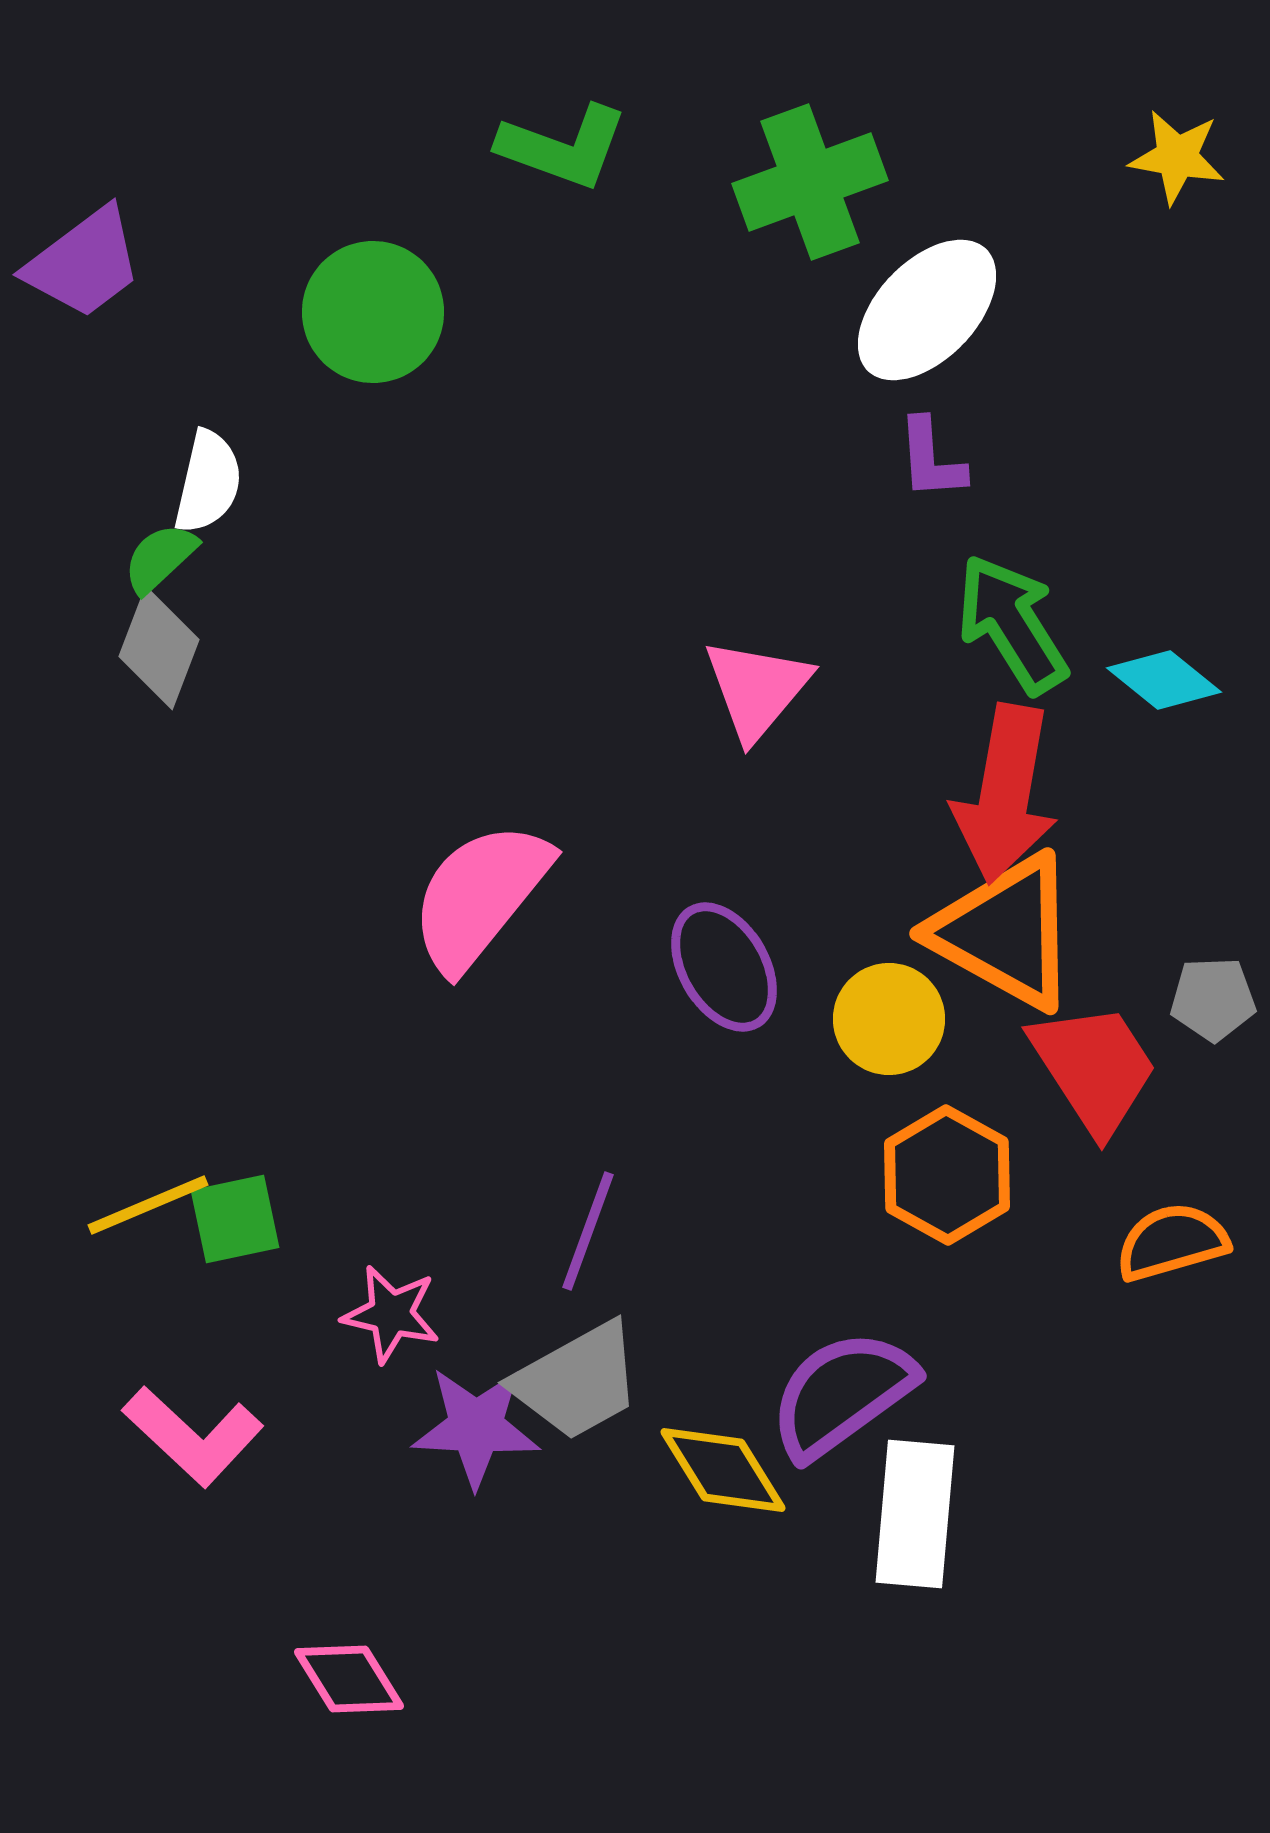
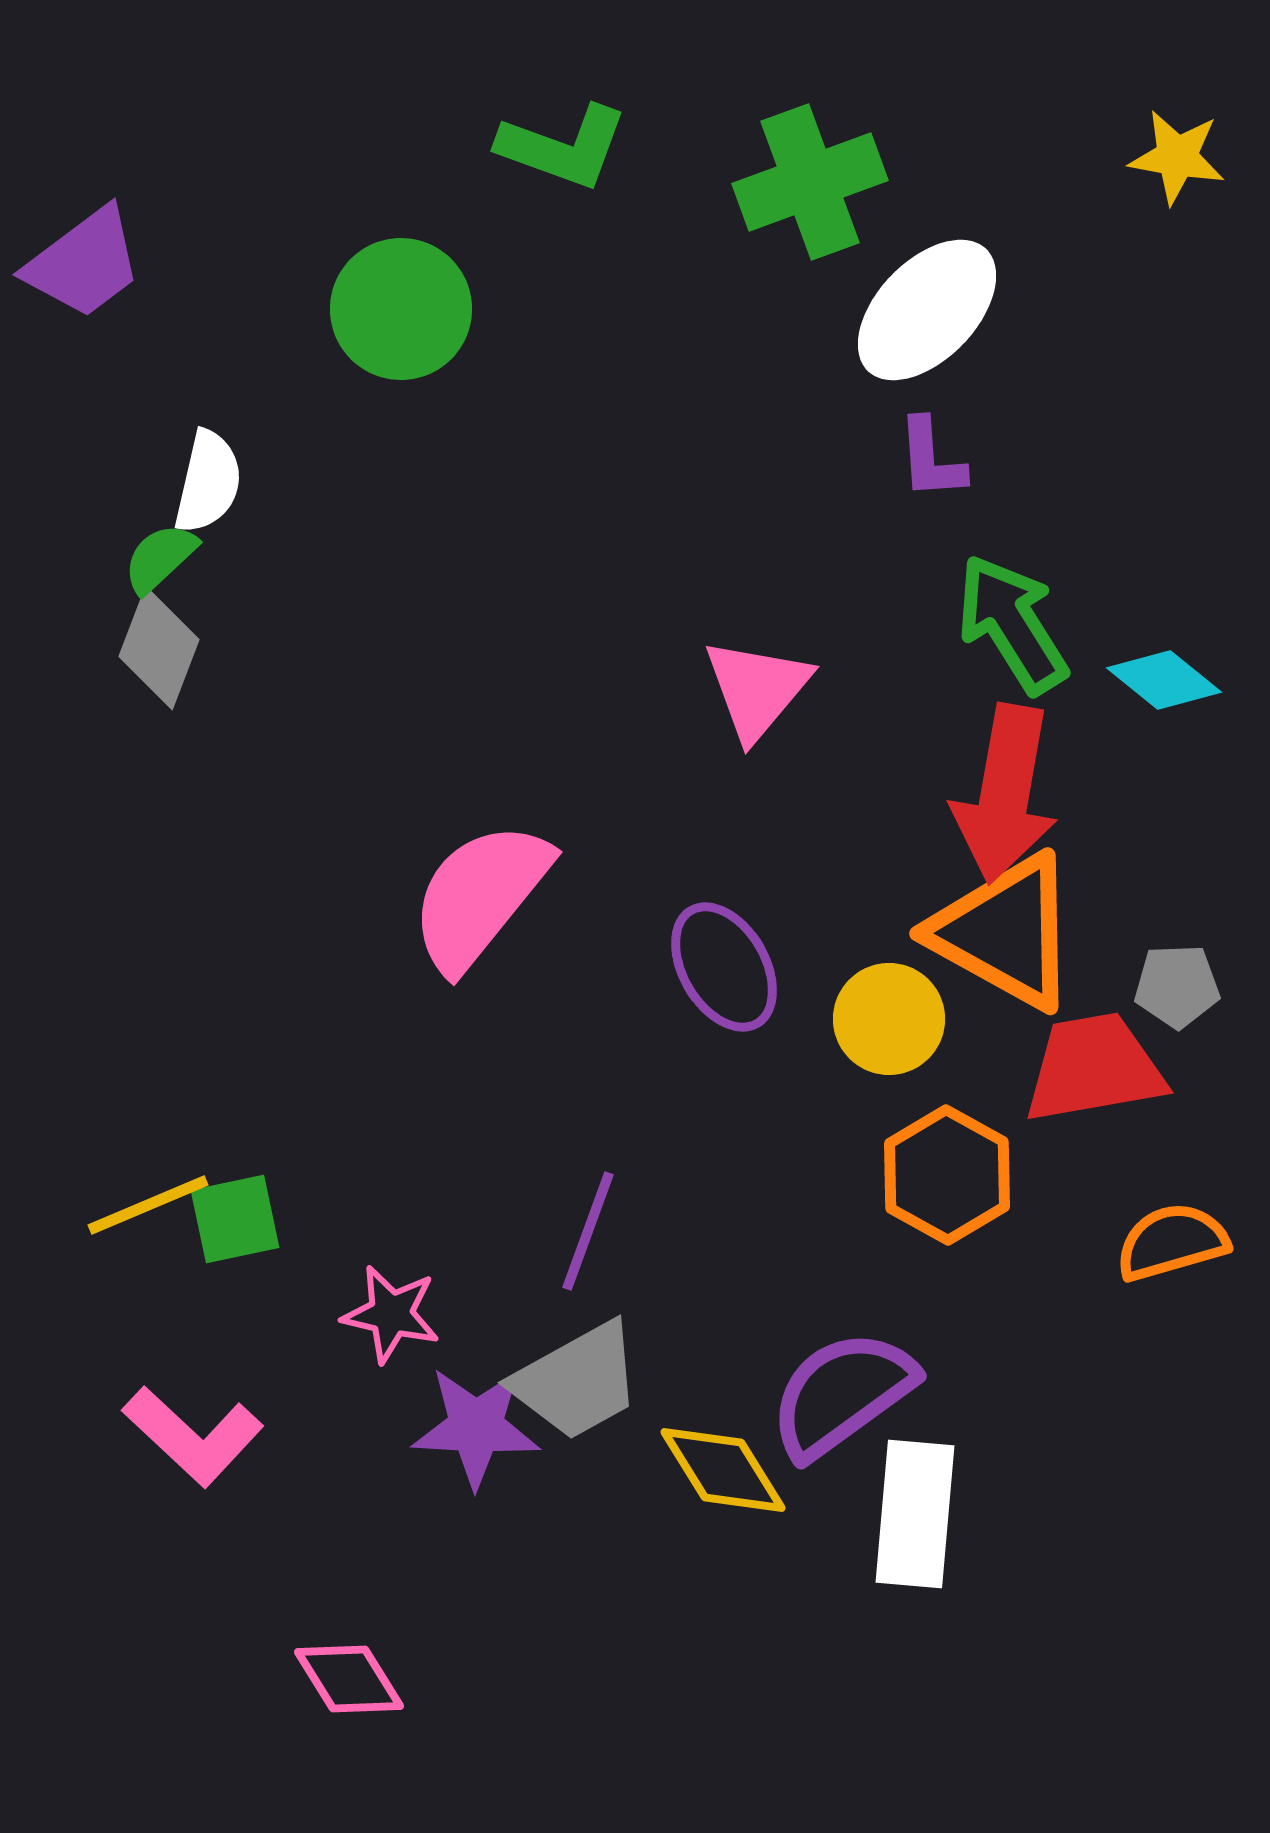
green circle: moved 28 px right, 3 px up
gray pentagon: moved 36 px left, 13 px up
red trapezoid: rotated 67 degrees counterclockwise
